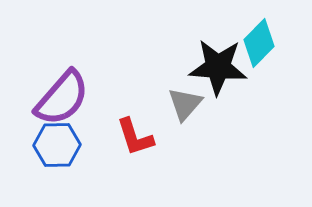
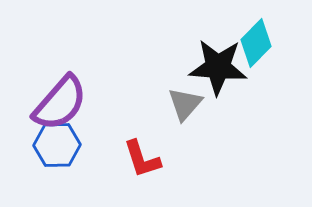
cyan diamond: moved 3 px left
purple semicircle: moved 2 px left, 5 px down
red L-shape: moved 7 px right, 22 px down
